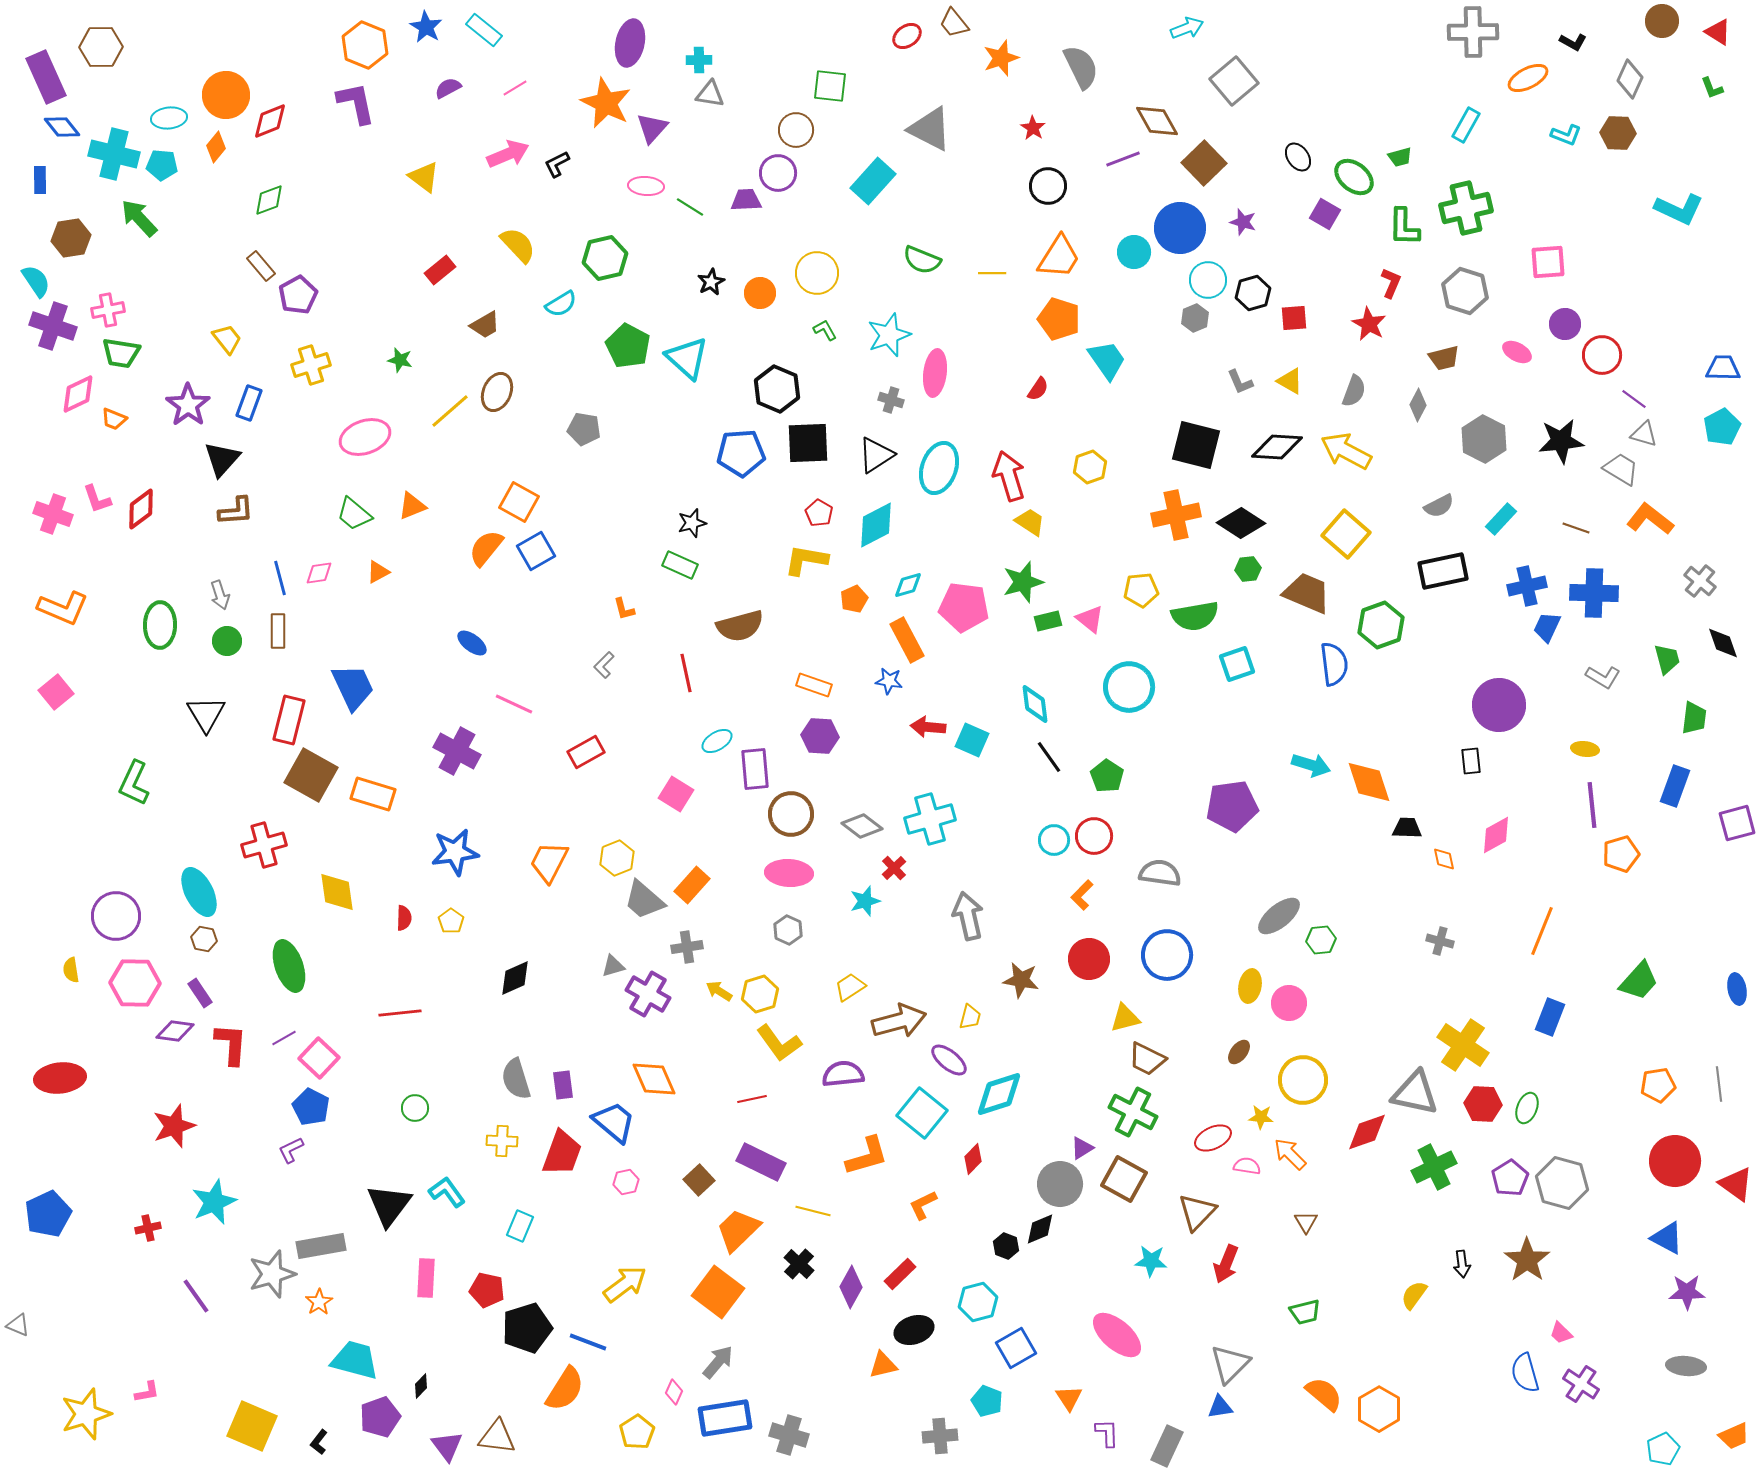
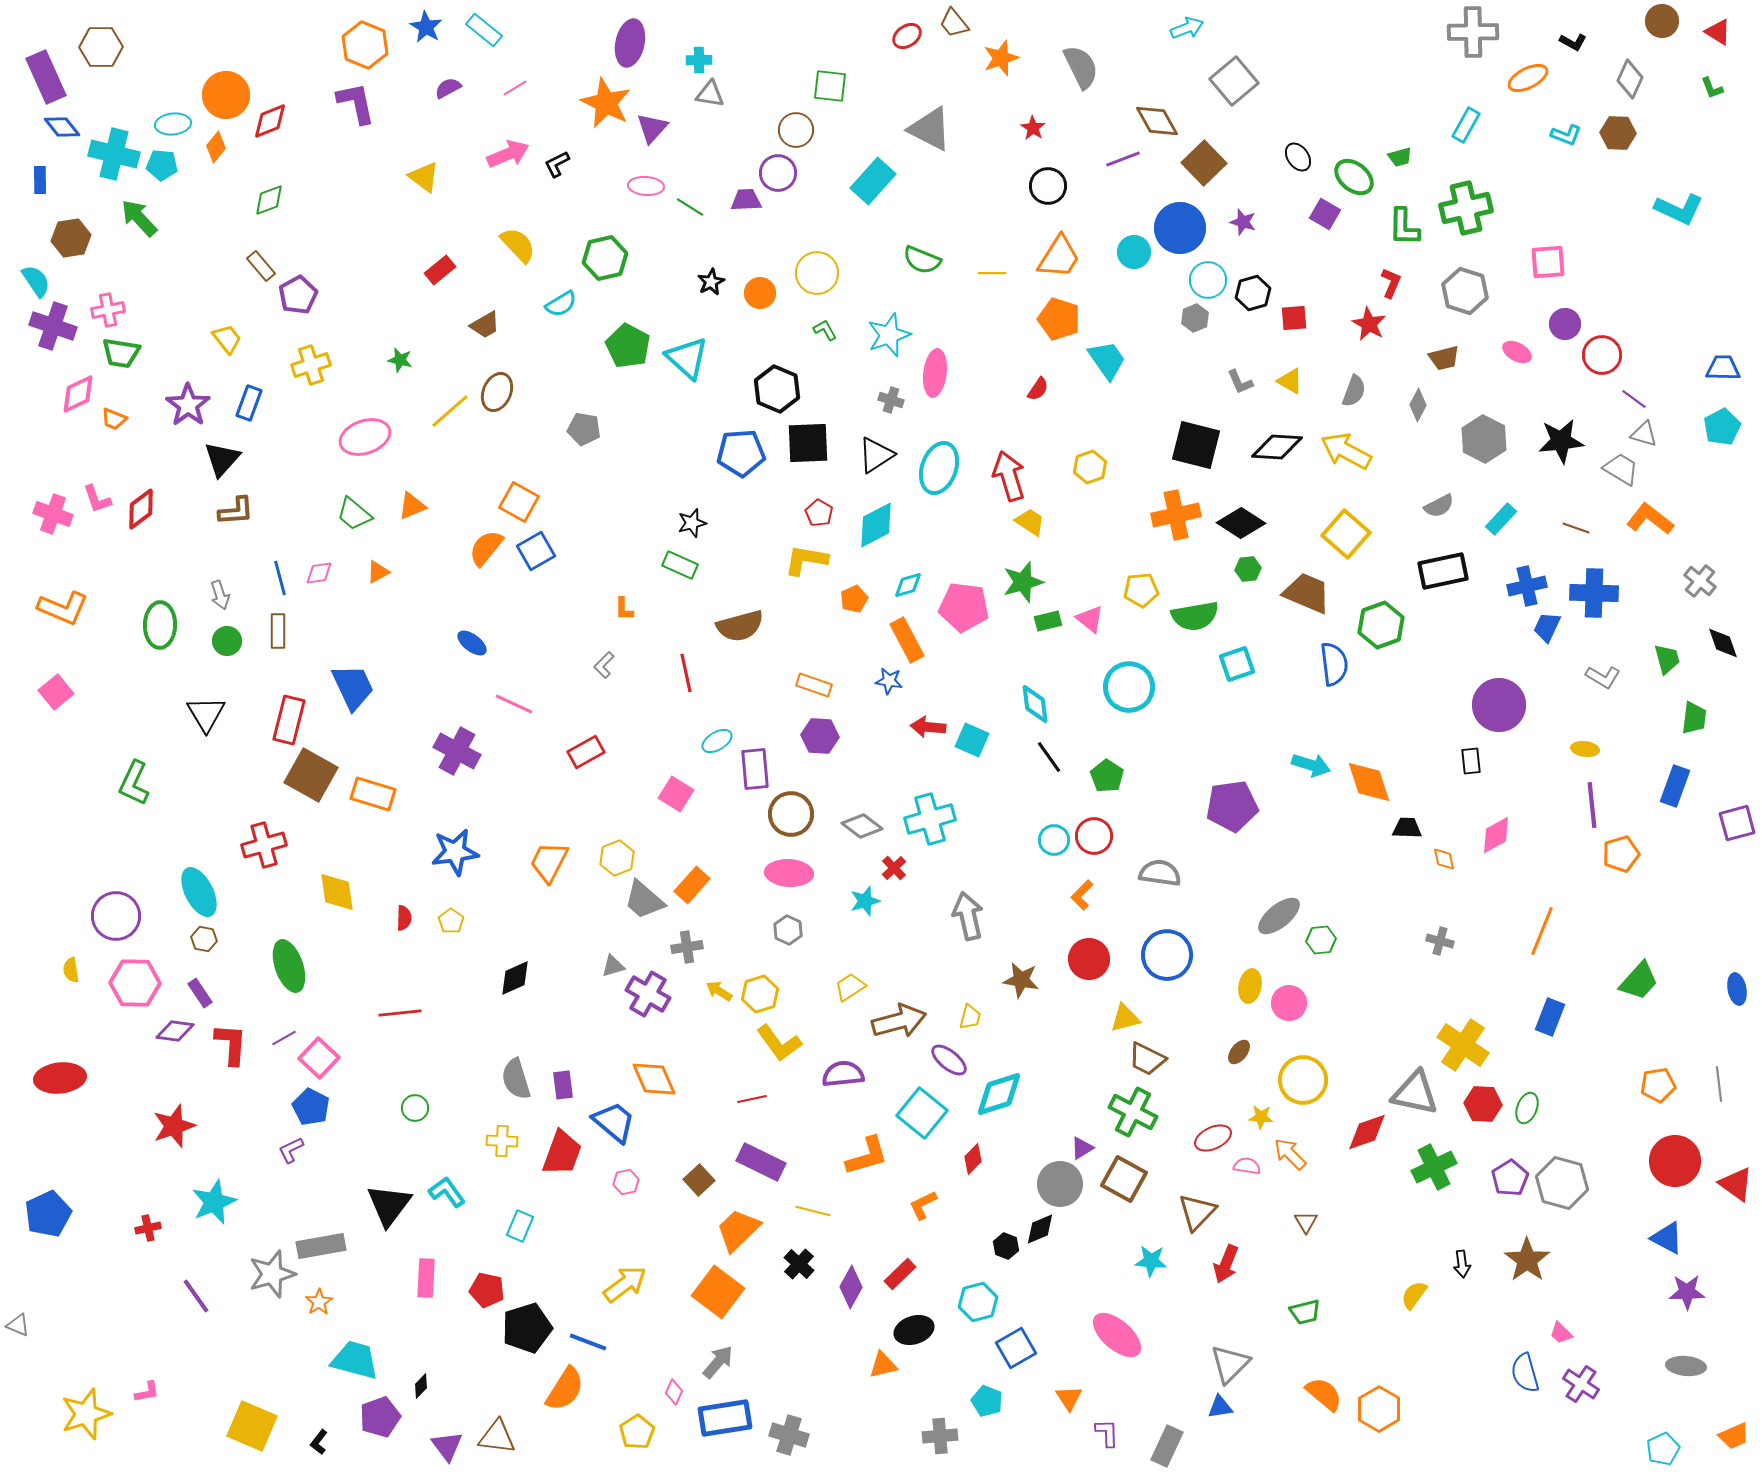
cyan ellipse at (169, 118): moved 4 px right, 6 px down
orange L-shape at (624, 609): rotated 15 degrees clockwise
